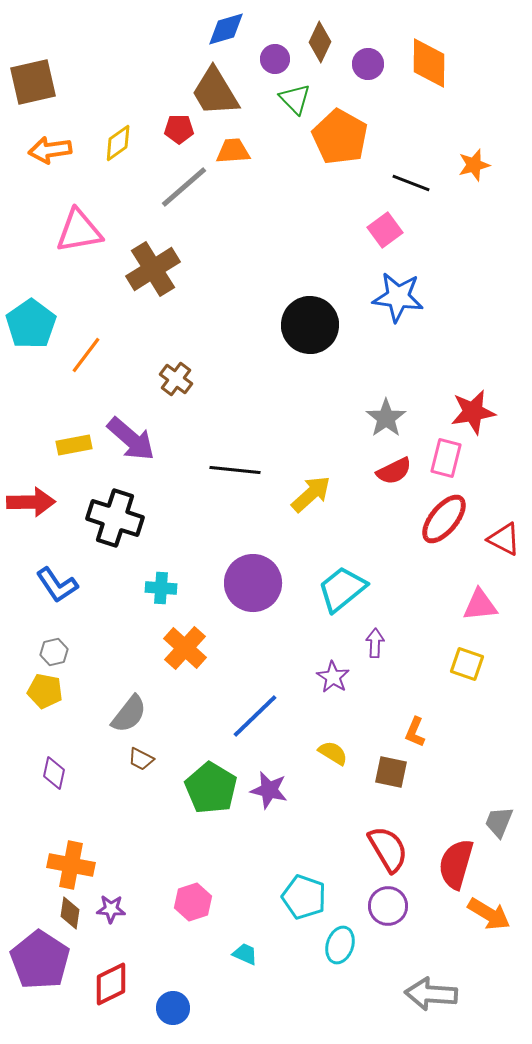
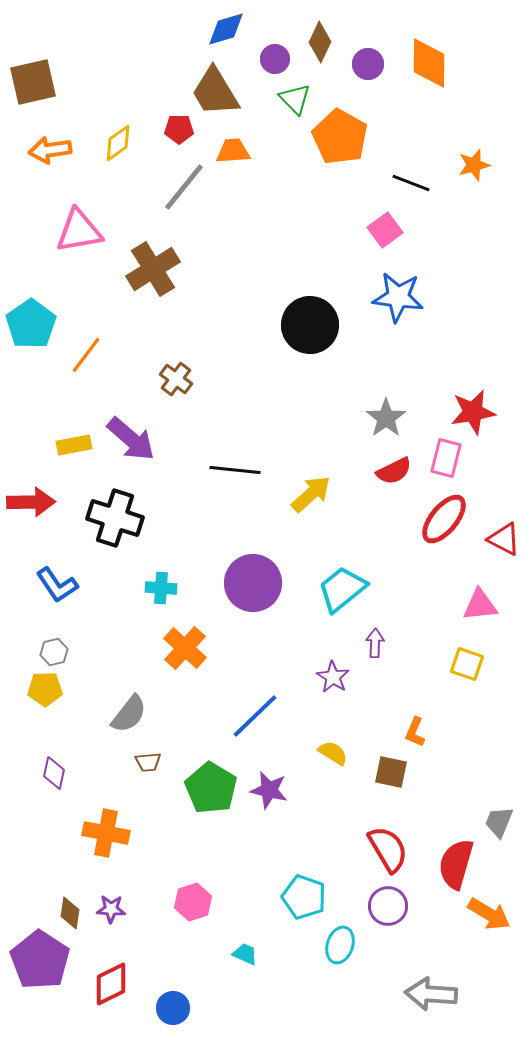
gray line at (184, 187): rotated 10 degrees counterclockwise
yellow pentagon at (45, 691): moved 2 px up; rotated 12 degrees counterclockwise
brown trapezoid at (141, 759): moved 7 px right, 3 px down; rotated 32 degrees counterclockwise
orange cross at (71, 865): moved 35 px right, 32 px up
